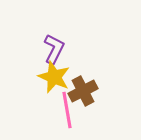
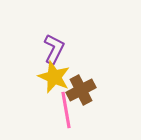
brown cross: moved 2 px left, 1 px up
pink line: moved 1 px left
